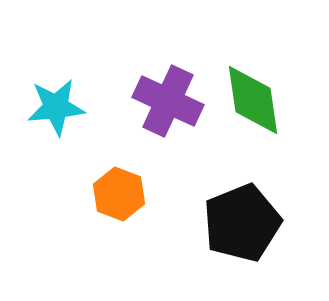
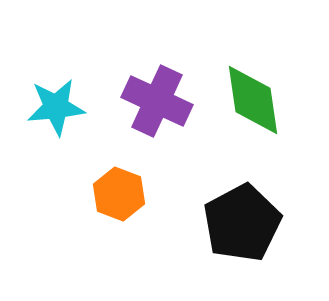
purple cross: moved 11 px left
black pentagon: rotated 6 degrees counterclockwise
